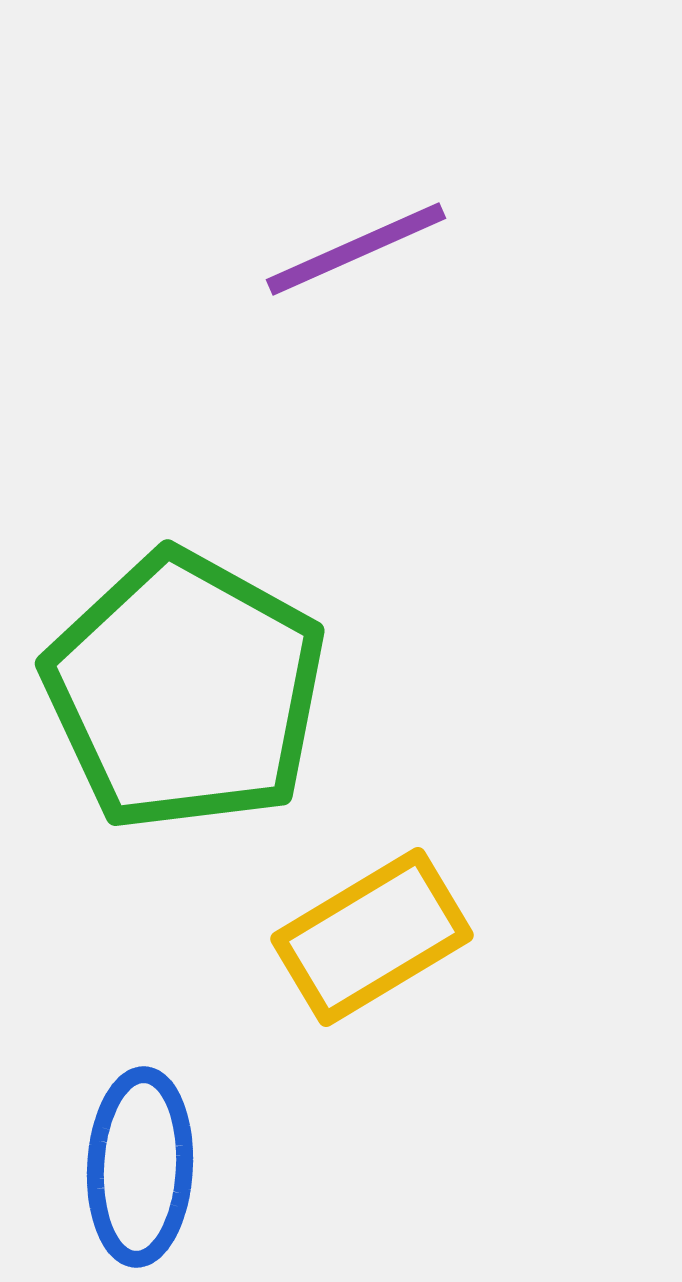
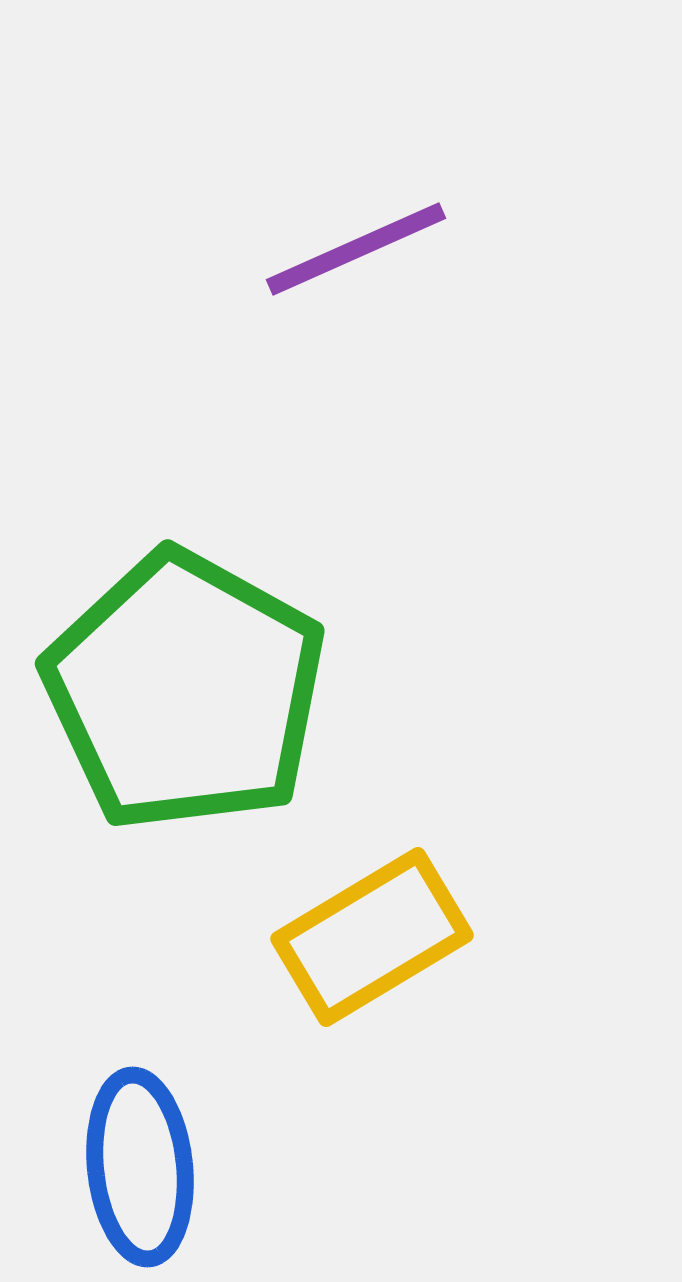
blue ellipse: rotated 9 degrees counterclockwise
